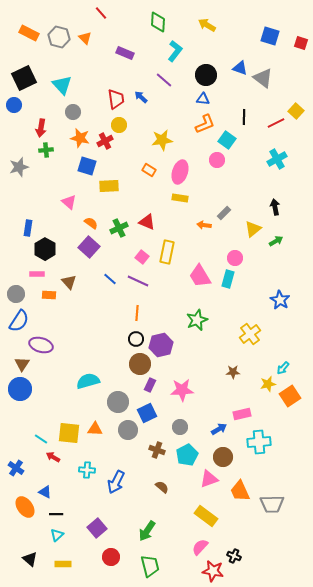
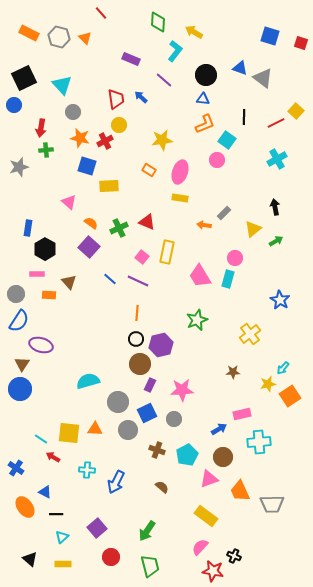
yellow arrow at (207, 25): moved 13 px left, 7 px down
purple rectangle at (125, 53): moved 6 px right, 6 px down
gray circle at (180, 427): moved 6 px left, 8 px up
cyan triangle at (57, 535): moved 5 px right, 2 px down
